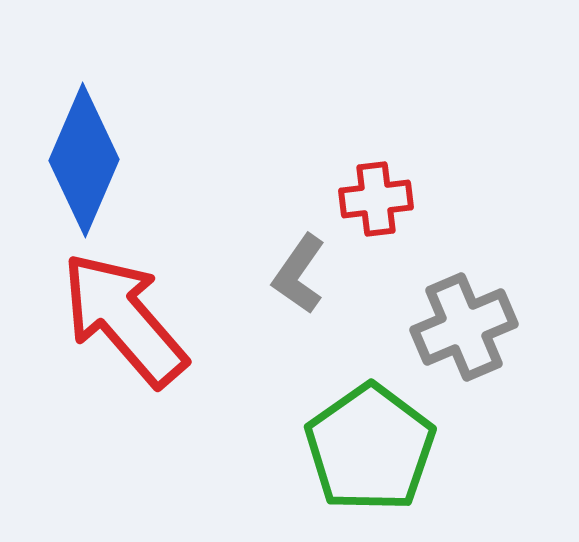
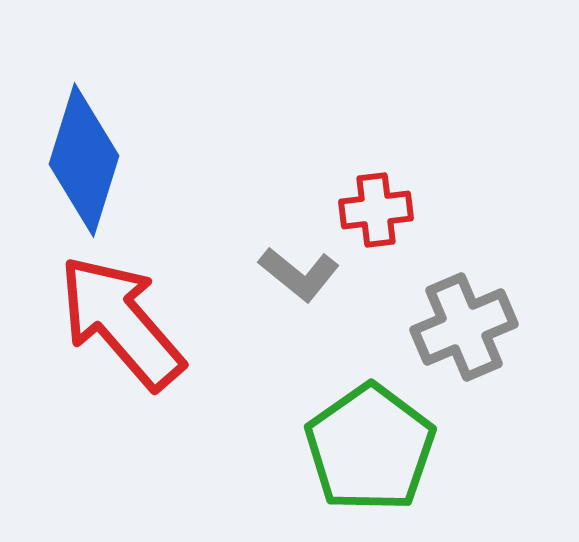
blue diamond: rotated 6 degrees counterclockwise
red cross: moved 11 px down
gray L-shape: rotated 86 degrees counterclockwise
red arrow: moved 3 px left, 3 px down
